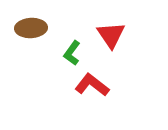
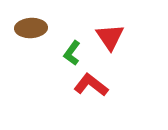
red triangle: moved 1 px left, 2 px down
red L-shape: moved 1 px left
